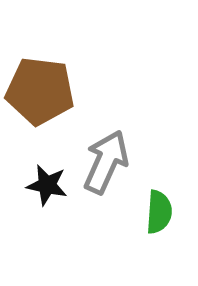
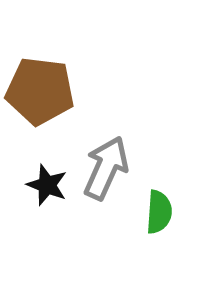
gray arrow: moved 6 px down
black star: rotated 9 degrees clockwise
